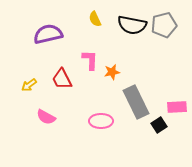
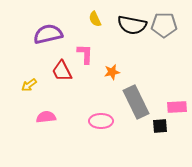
gray pentagon: rotated 15 degrees clockwise
pink L-shape: moved 5 px left, 6 px up
red trapezoid: moved 8 px up
pink semicircle: rotated 144 degrees clockwise
black square: moved 1 px right, 1 px down; rotated 28 degrees clockwise
